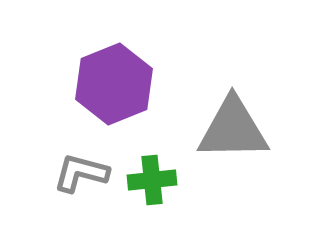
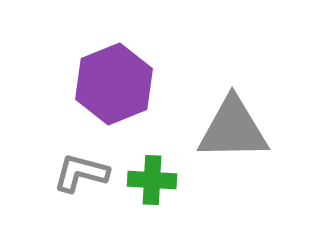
green cross: rotated 9 degrees clockwise
